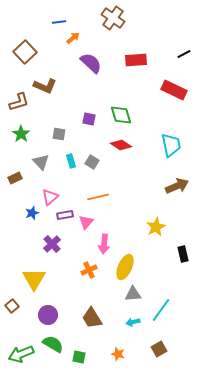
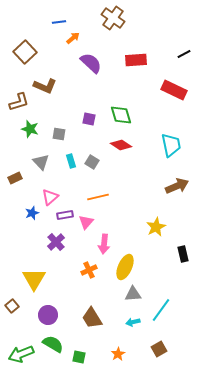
green star at (21, 134): moved 9 px right, 5 px up; rotated 18 degrees counterclockwise
purple cross at (52, 244): moved 4 px right, 2 px up
orange star at (118, 354): rotated 24 degrees clockwise
